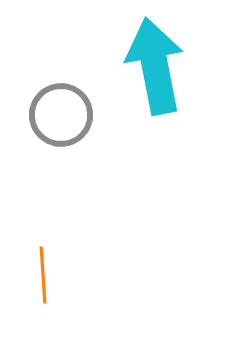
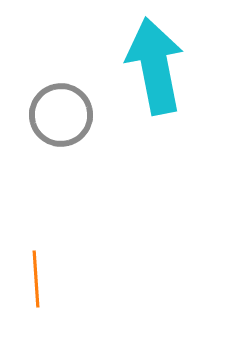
orange line: moved 7 px left, 4 px down
